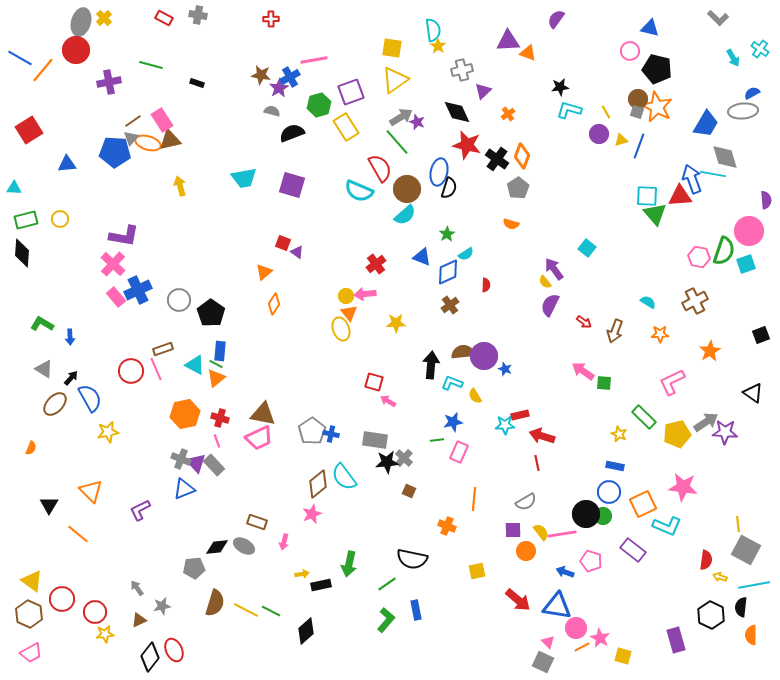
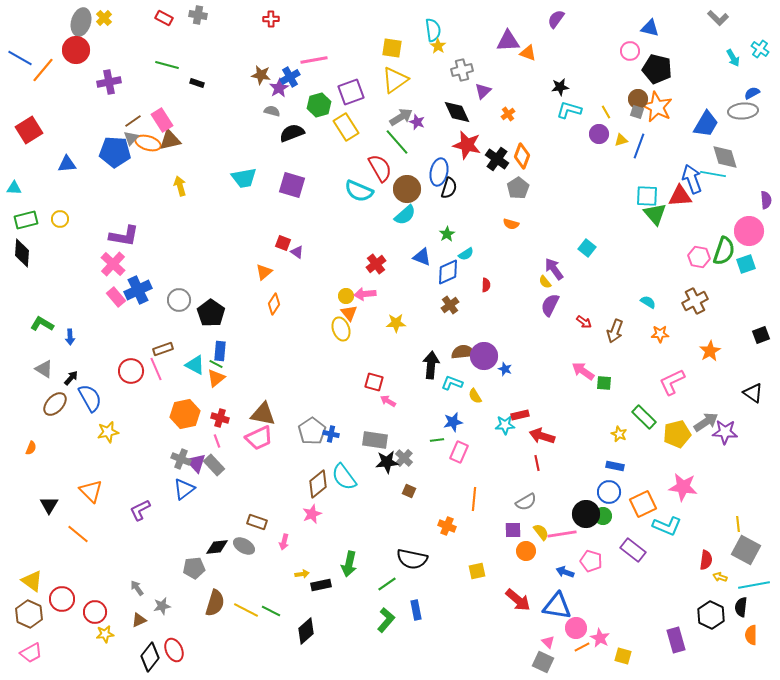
green line at (151, 65): moved 16 px right
blue triangle at (184, 489): rotated 15 degrees counterclockwise
